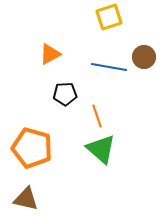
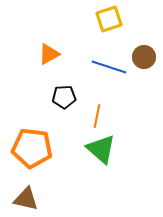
yellow square: moved 2 px down
orange triangle: moved 1 px left
blue line: rotated 8 degrees clockwise
black pentagon: moved 1 px left, 3 px down
orange line: rotated 30 degrees clockwise
orange pentagon: rotated 9 degrees counterclockwise
